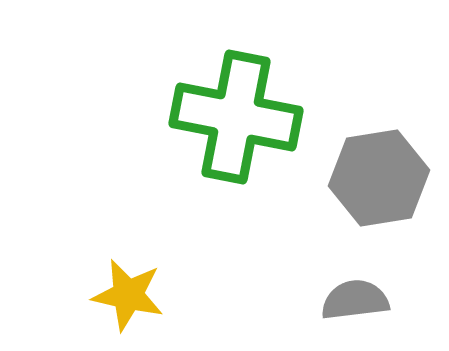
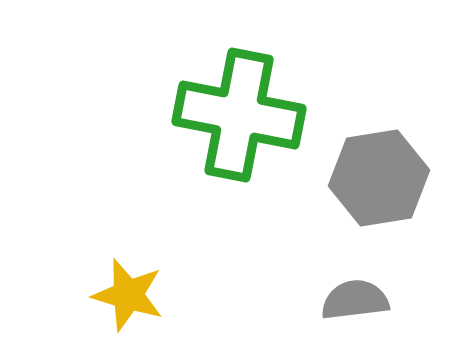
green cross: moved 3 px right, 2 px up
yellow star: rotated 4 degrees clockwise
